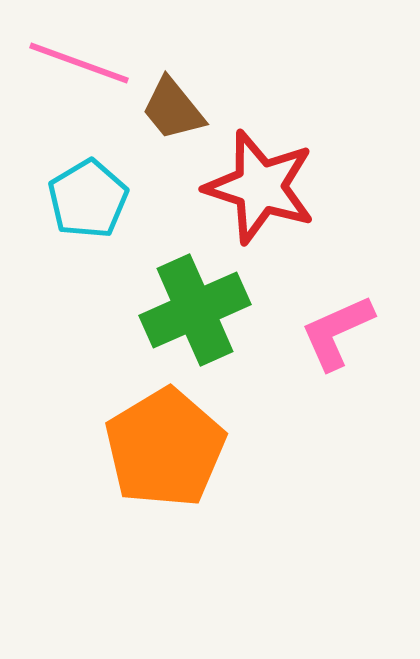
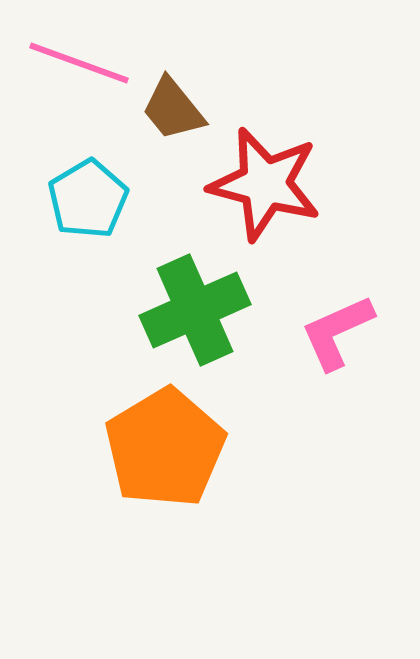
red star: moved 5 px right, 3 px up; rotated 3 degrees counterclockwise
